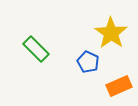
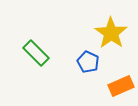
green rectangle: moved 4 px down
orange rectangle: moved 2 px right
